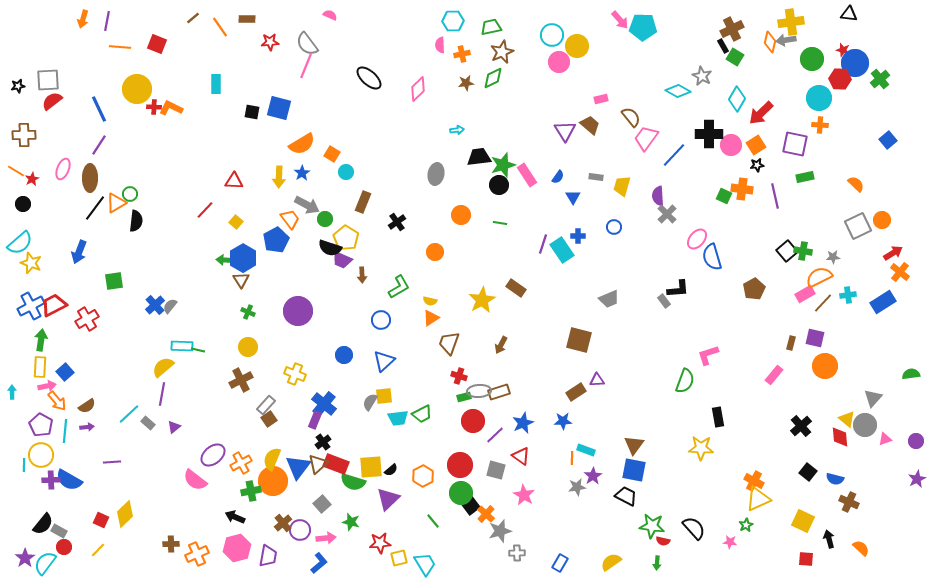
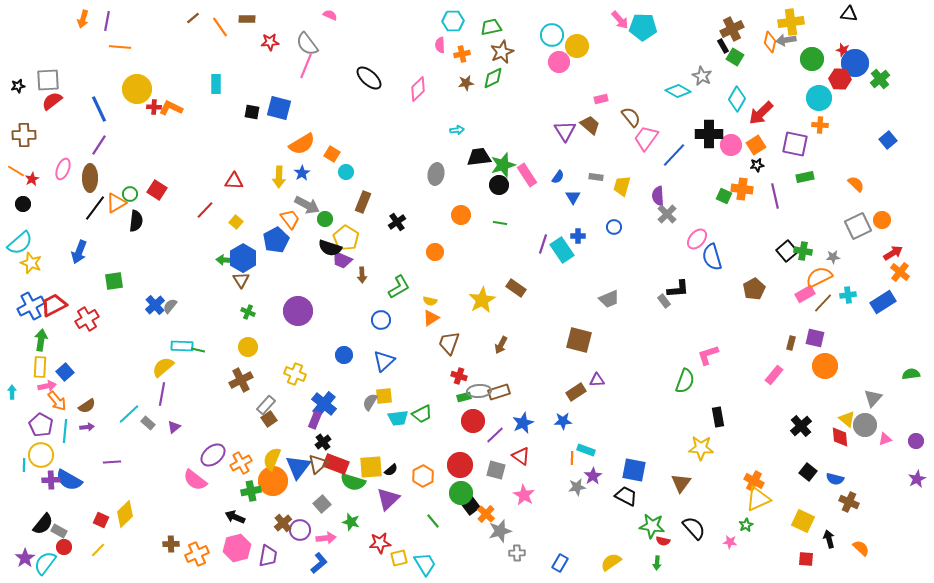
red square at (157, 44): moved 146 px down; rotated 12 degrees clockwise
brown triangle at (634, 445): moved 47 px right, 38 px down
